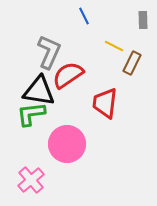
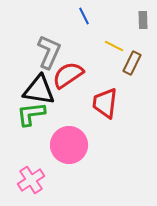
black triangle: moved 1 px up
pink circle: moved 2 px right, 1 px down
pink cross: rotated 8 degrees clockwise
